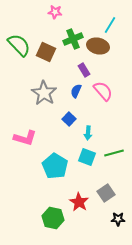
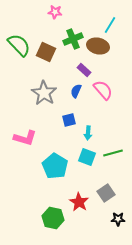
purple rectangle: rotated 16 degrees counterclockwise
pink semicircle: moved 1 px up
blue square: moved 1 px down; rotated 32 degrees clockwise
green line: moved 1 px left
